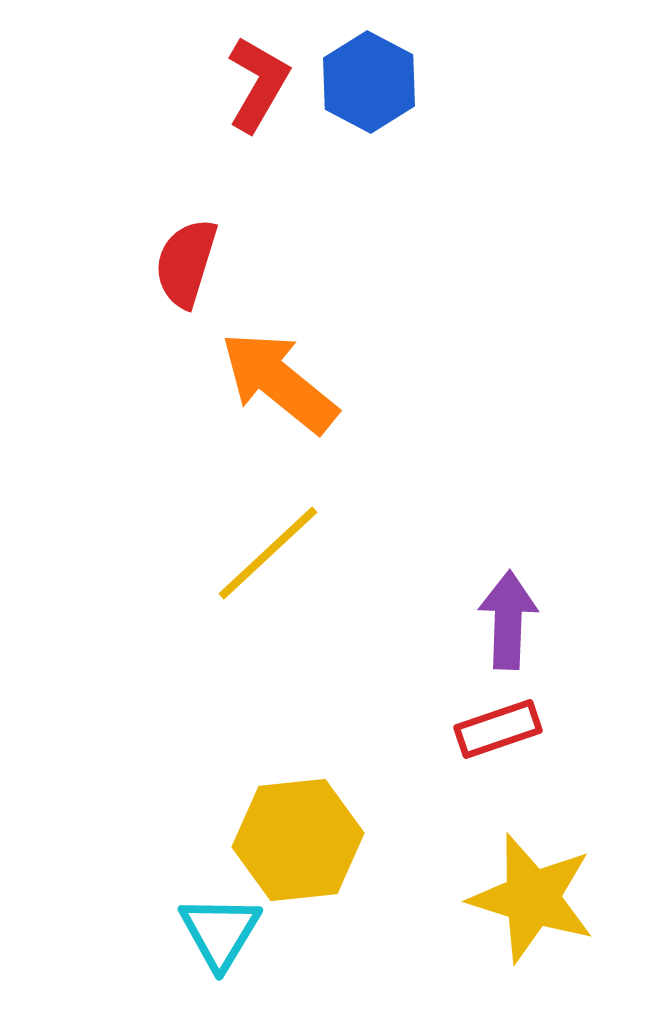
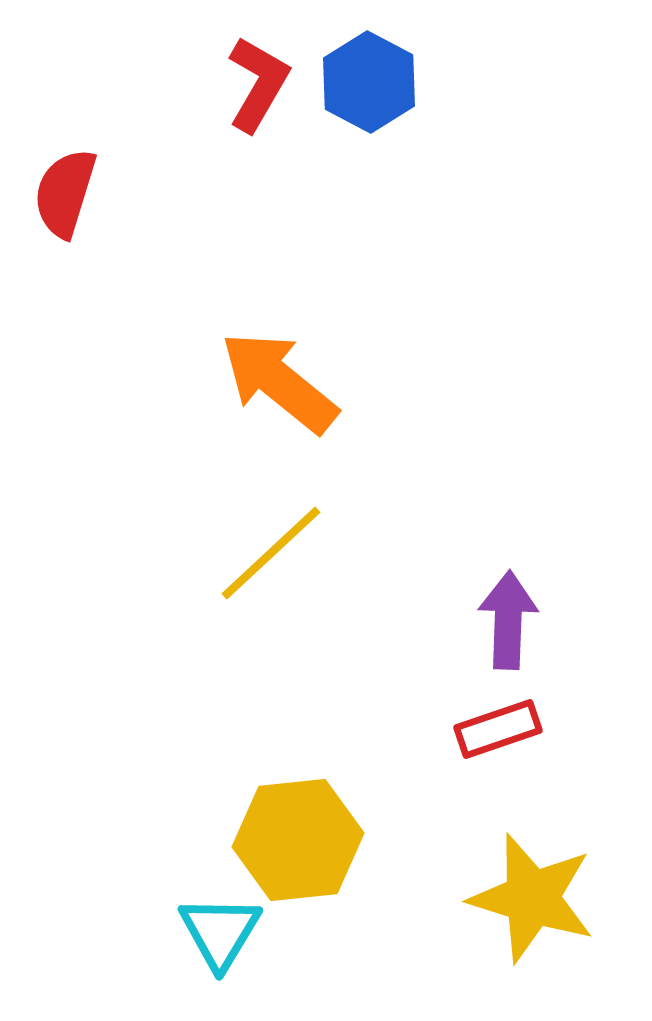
red semicircle: moved 121 px left, 70 px up
yellow line: moved 3 px right
